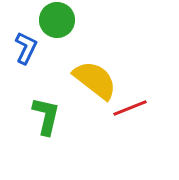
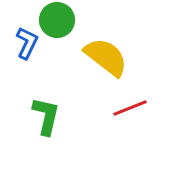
blue L-shape: moved 1 px right, 5 px up
yellow semicircle: moved 11 px right, 23 px up
